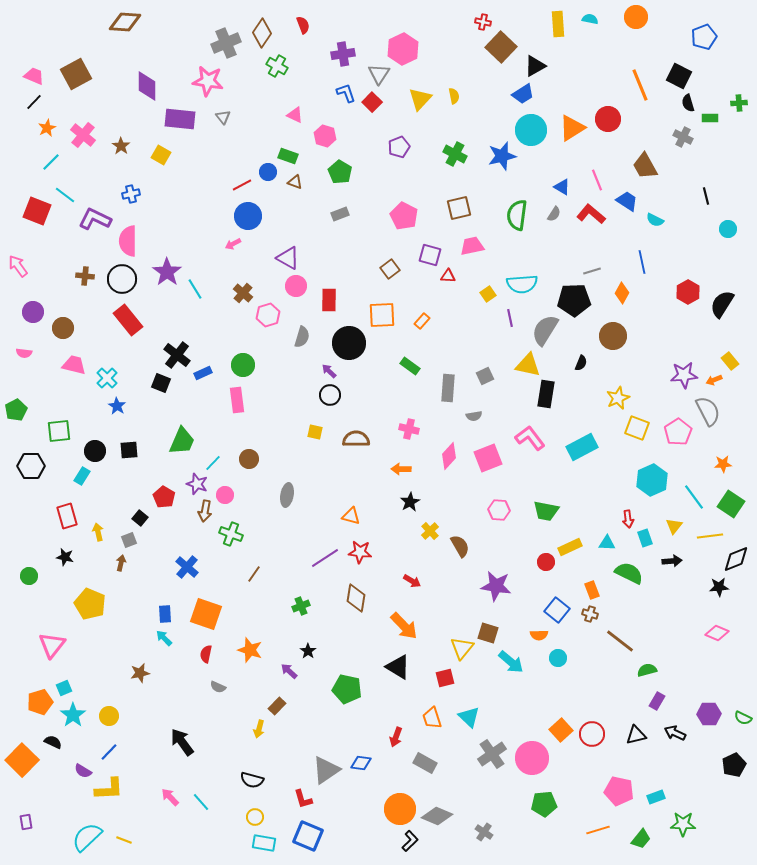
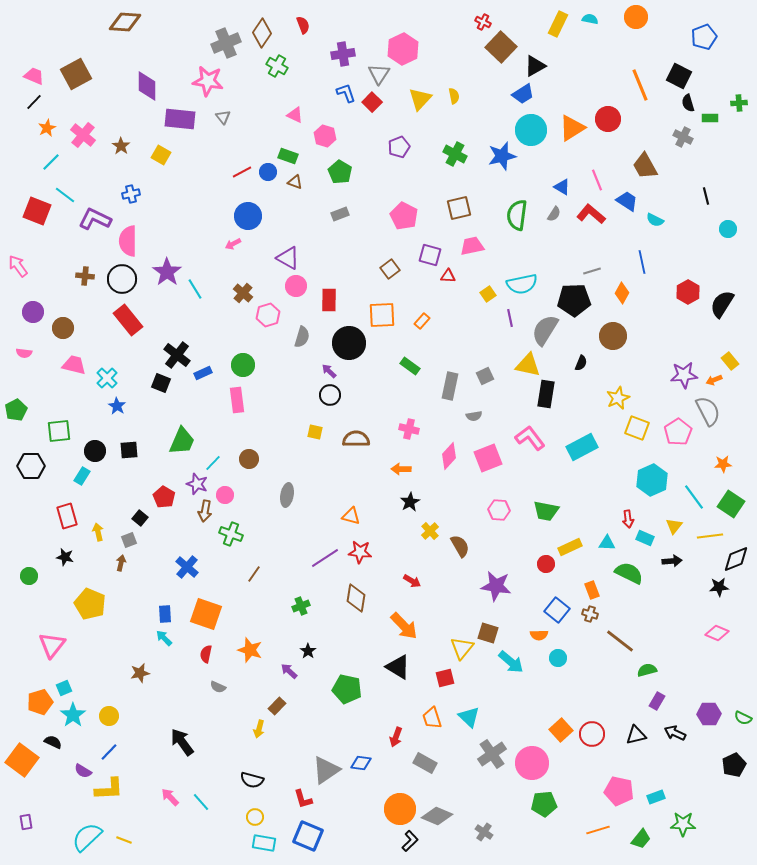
red cross at (483, 22): rotated 14 degrees clockwise
yellow rectangle at (558, 24): rotated 30 degrees clockwise
red line at (242, 185): moved 13 px up
cyan semicircle at (522, 284): rotated 8 degrees counterclockwise
gray rectangle at (448, 388): moved 2 px right, 2 px up; rotated 8 degrees clockwise
cyan rectangle at (645, 538): rotated 48 degrees counterclockwise
red circle at (546, 562): moved 2 px down
pink circle at (532, 758): moved 5 px down
orange square at (22, 760): rotated 8 degrees counterclockwise
